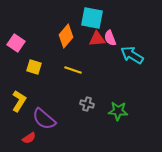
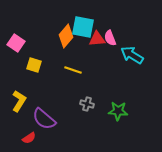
cyan square: moved 9 px left, 9 px down
yellow square: moved 2 px up
